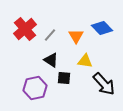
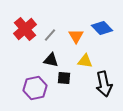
black triangle: rotated 21 degrees counterclockwise
black arrow: rotated 30 degrees clockwise
